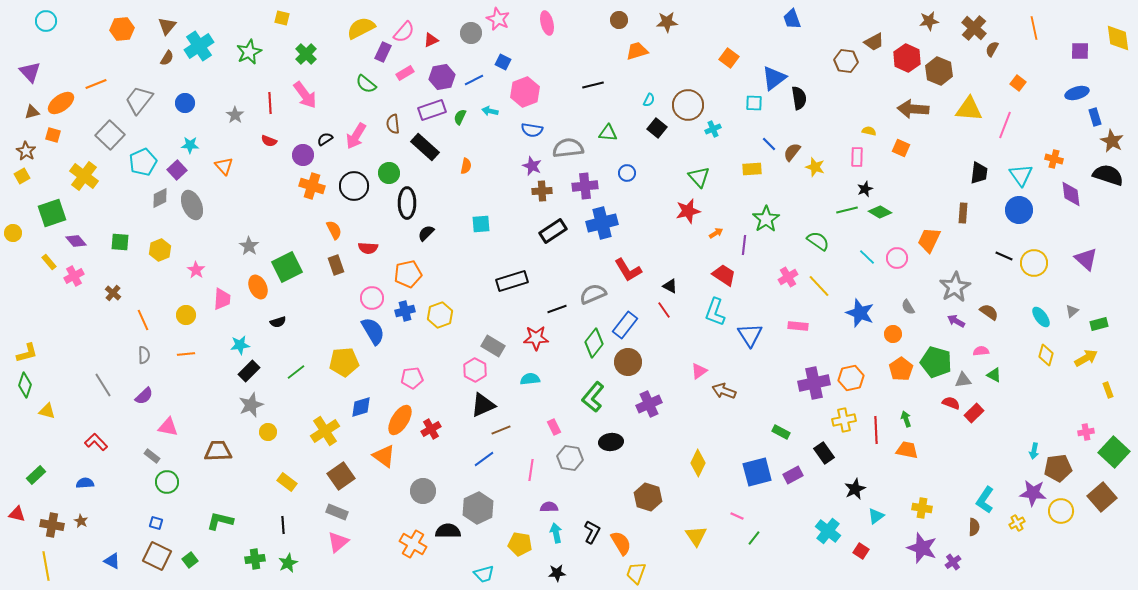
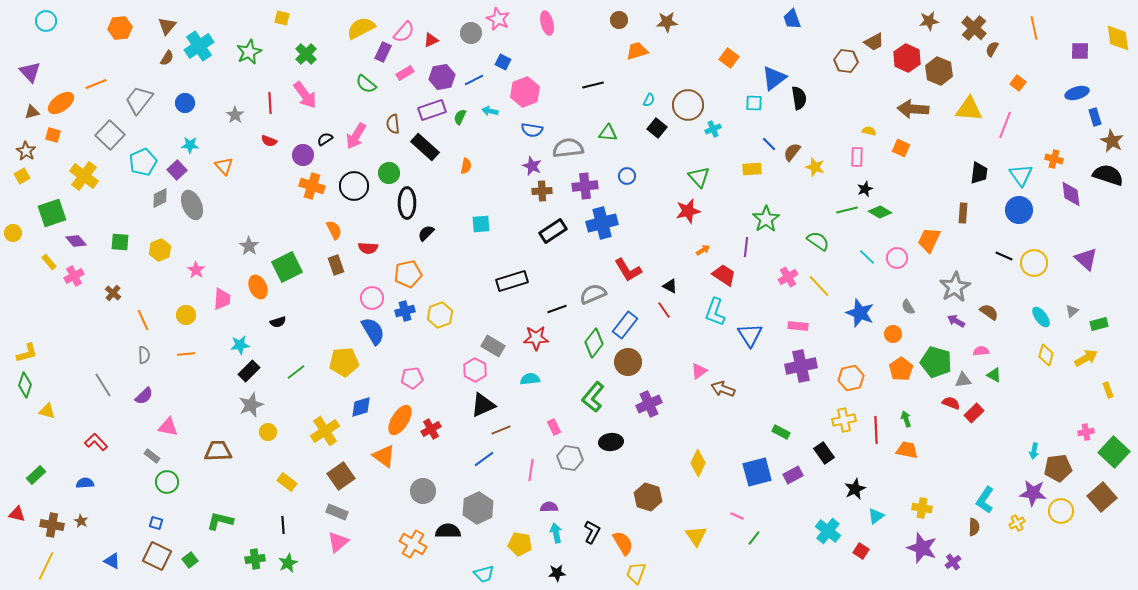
orange hexagon at (122, 29): moved 2 px left, 1 px up
blue circle at (627, 173): moved 3 px down
orange arrow at (716, 233): moved 13 px left, 17 px down
purple line at (744, 245): moved 2 px right, 2 px down
purple cross at (814, 383): moved 13 px left, 17 px up
brown arrow at (724, 391): moved 1 px left, 2 px up
orange semicircle at (621, 543): moved 2 px right
yellow line at (46, 566): rotated 36 degrees clockwise
